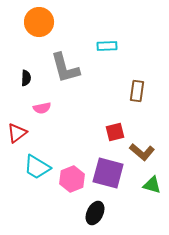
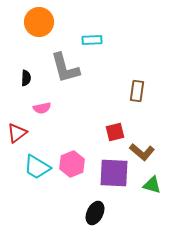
cyan rectangle: moved 15 px left, 6 px up
purple square: moved 6 px right; rotated 12 degrees counterclockwise
pink hexagon: moved 15 px up
